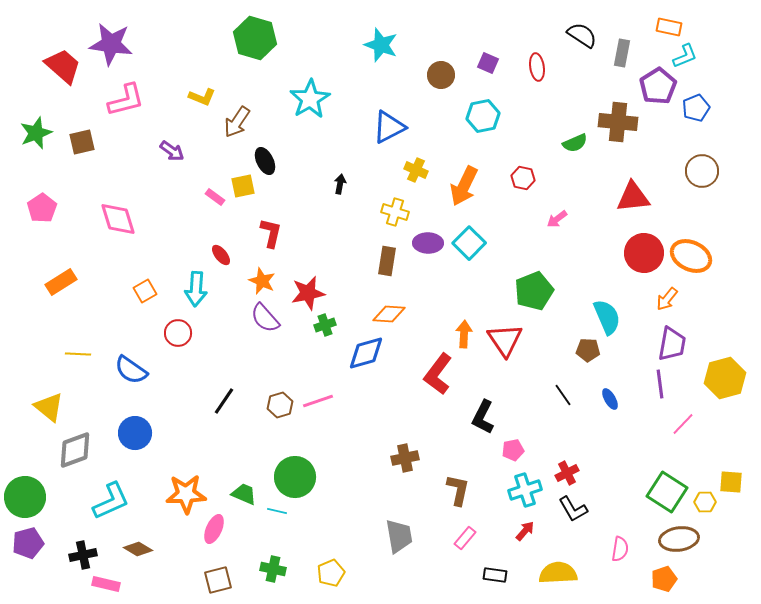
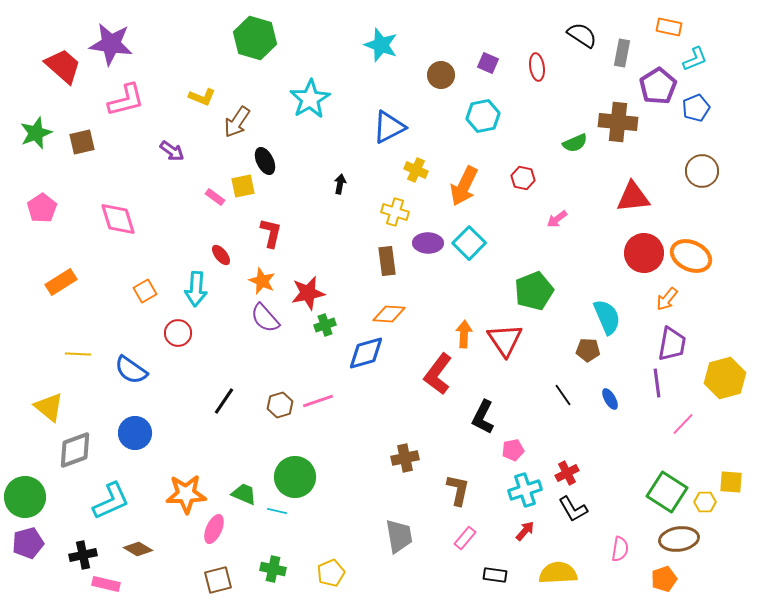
cyan L-shape at (685, 56): moved 10 px right, 3 px down
brown rectangle at (387, 261): rotated 16 degrees counterclockwise
purple line at (660, 384): moved 3 px left, 1 px up
